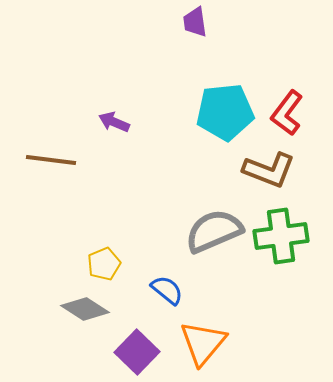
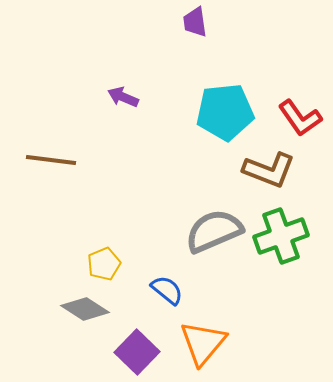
red L-shape: moved 13 px right, 5 px down; rotated 72 degrees counterclockwise
purple arrow: moved 9 px right, 25 px up
green cross: rotated 12 degrees counterclockwise
